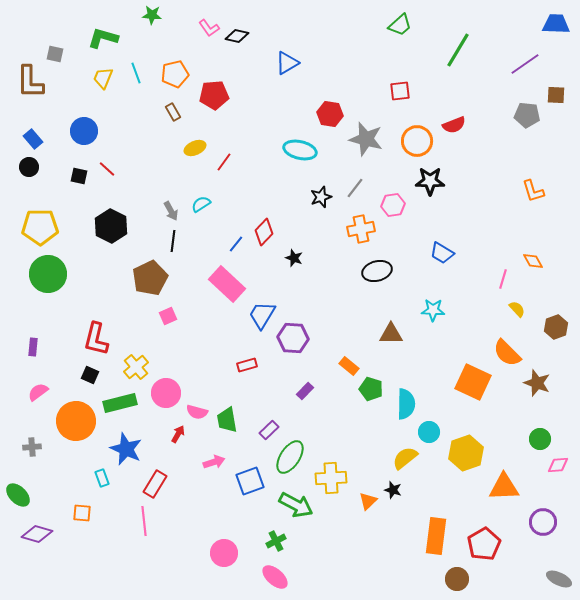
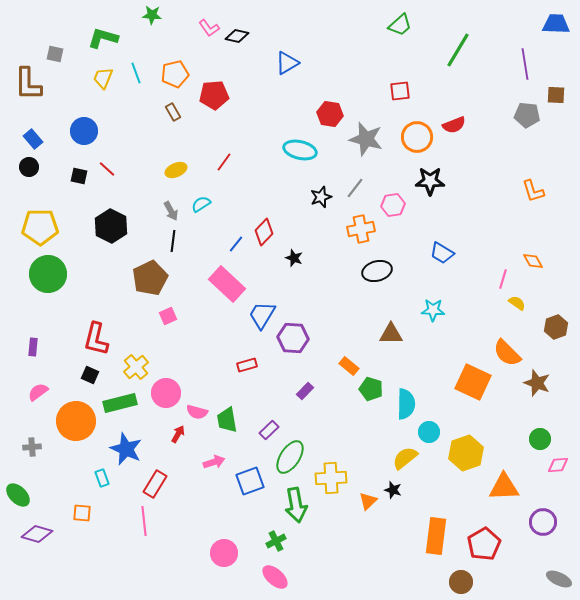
purple line at (525, 64): rotated 64 degrees counterclockwise
brown L-shape at (30, 82): moved 2 px left, 2 px down
orange circle at (417, 141): moved 4 px up
yellow ellipse at (195, 148): moved 19 px left, 22 px down
yellow semicircle at (517, 309): moved 6 px up; rotated 12 degrees counterclockwise
green arrow at (296, 505): rotated 52 degrees clockwise
brown circle at (457, 579): moved 4 px right, 3 px down
